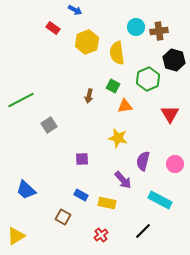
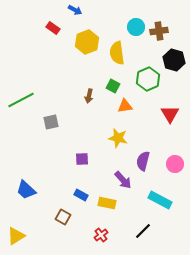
gray square: moved 2 px right, 3 px up; rotated 21 degrees clockwise
